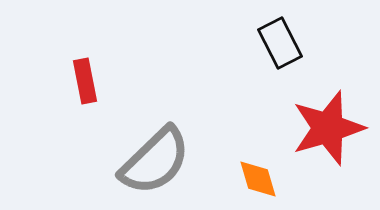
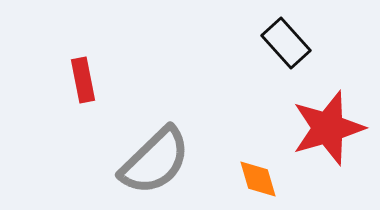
black rectangle: moved 6 px right; rotated 15 degrees counterclockwise
red rectangle: moved 2 px left, 1 px up
